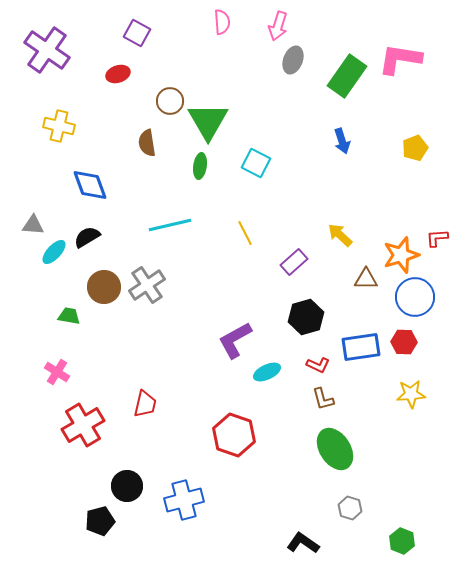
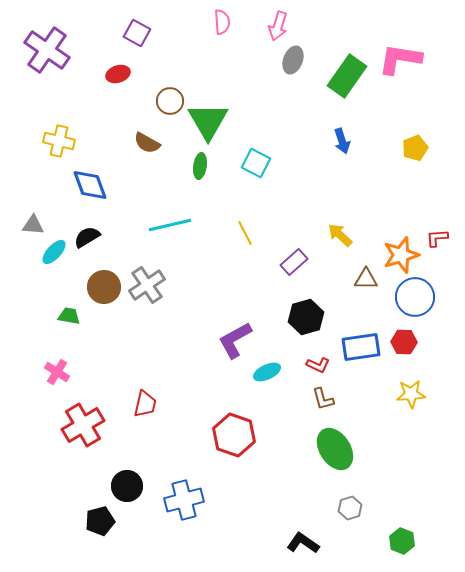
yellow cross at (59, 126): moved 15 px down
brown semicircle at (147, 143): rotated 52 degrees counterclockwise
gray hexagon at (350, 508): rotated 25 degrees clockwise
